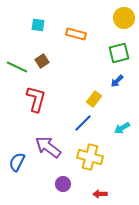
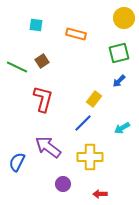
cyan square: moved 2 px left
blue arrow: moved 2 px right
red L-shape: moved 7 px right
yellow cross: rotated 15 degrees counterclockwise
